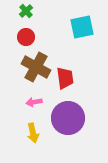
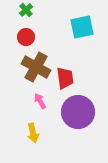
green cross: moved 1 px up
pink arrow: moved 6 px right, 1 px up; rotated 70 degrees clockwise
purple circle: moved 10 px right, 6 px up
